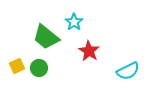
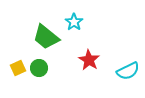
red star: moved 9 px down
yellow square: moved 1 px right, 2 px down
